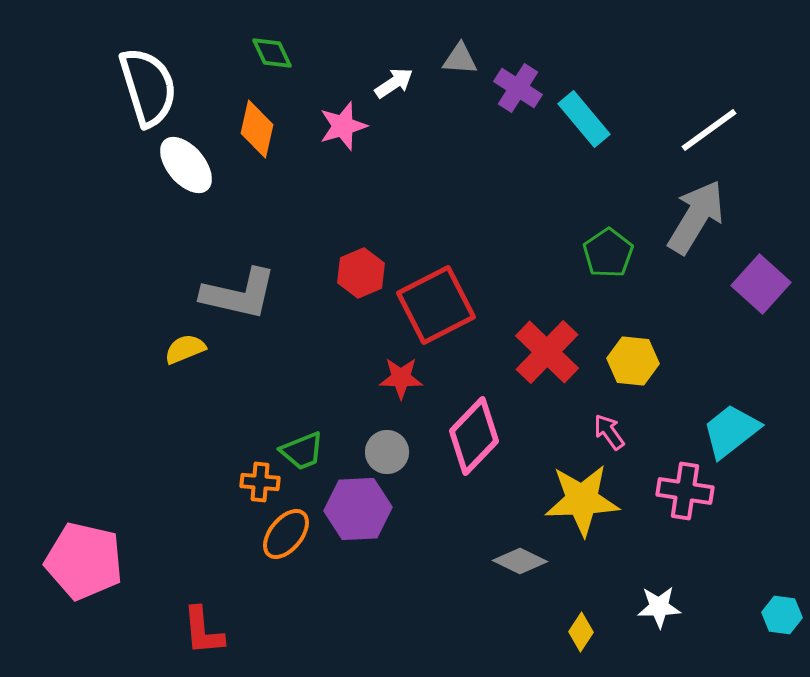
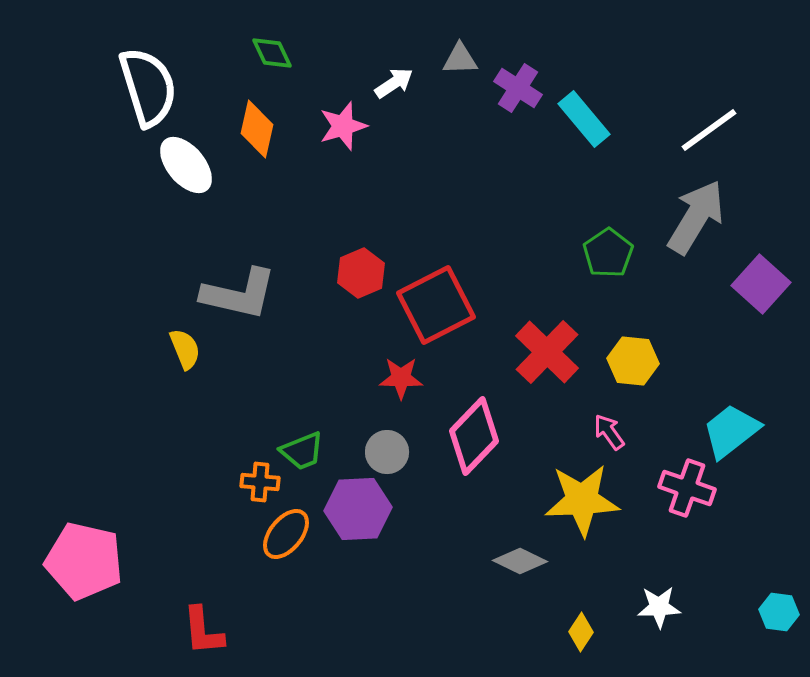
gray triangle: rotated 6 degrees counterclockwise
yellow semicircle: rotated 90 degrees clockwise
pink cross: moved 2 px right, 3 px up; rotated 10 degrees clockwise
cyan hexagon: moved 3 px left, 3 px up
